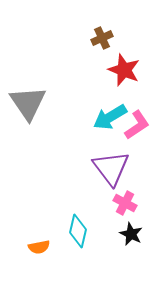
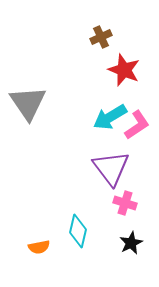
brown cross: moved 1 px left, 1 px up
pink cross: rotated 10 degrees counterclockwise
black star: moved 9 px down; rotated 20 degrees clockwise
